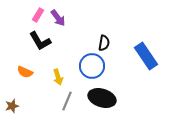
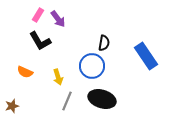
purple arrow: moved 1 px down
black ellipse: moved 1 px down
